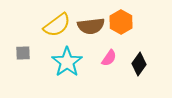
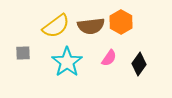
yellow semicircle: moved 1 px left, 1 px down
